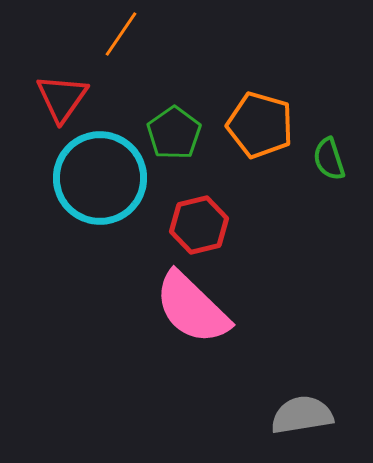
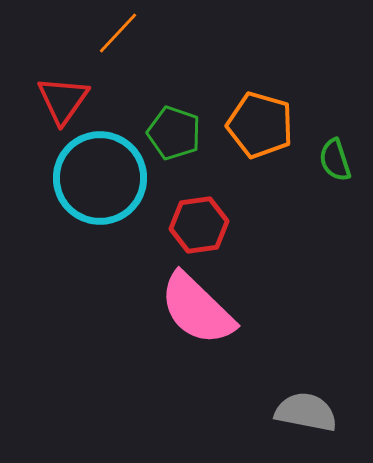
orange line: moved 3 px left, 1 px up; rotated 9 degrees clockwise
red triangle: moved 1 px right, 2 px down
green pentagon: rotated 18 degrees counterclockwise
green semicircle: moved 6 px right, 1 px down
red hexagon: rotated 6 degrees clockwise
pink semicircle: moved 5 px right, 1 px down
gray semicircle: moved 4 px right, 3 px up; rotated 20 degrees clockwise
